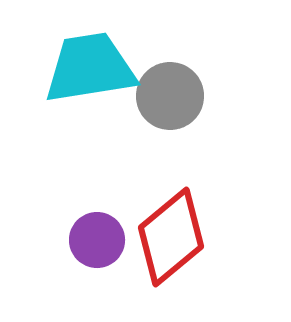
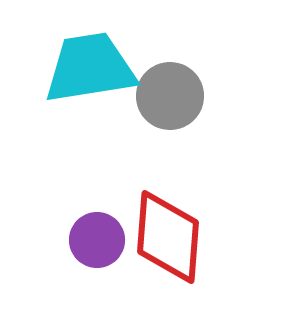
red diamond: moved 3 px left; rotated 46 degrees counterclockwise
